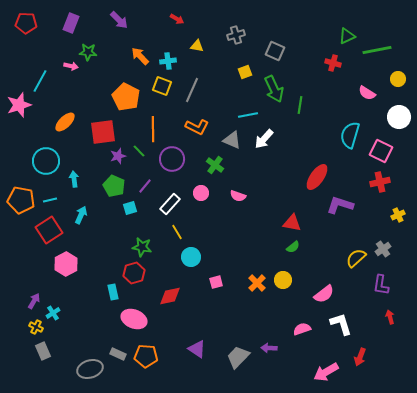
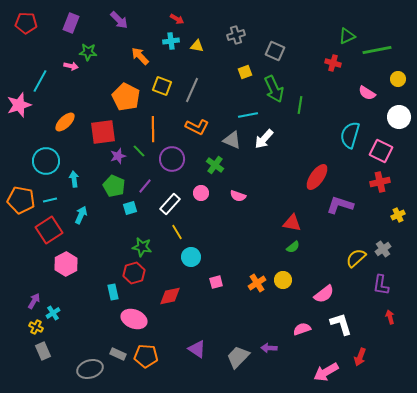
cyan cross at (168, 61): moved 3 px right, 20 px up
orange cross at (257, 283): rotated 12 degrees clockwise
